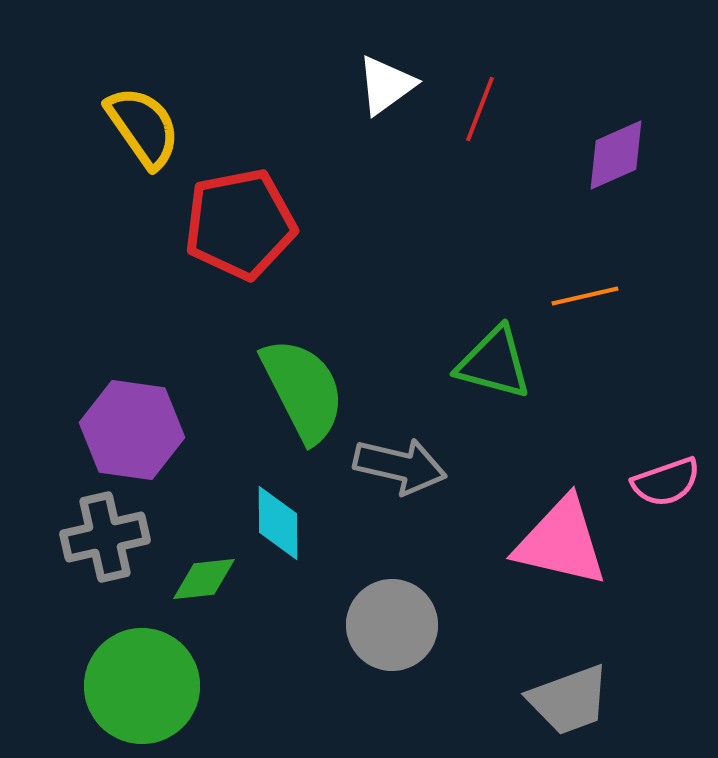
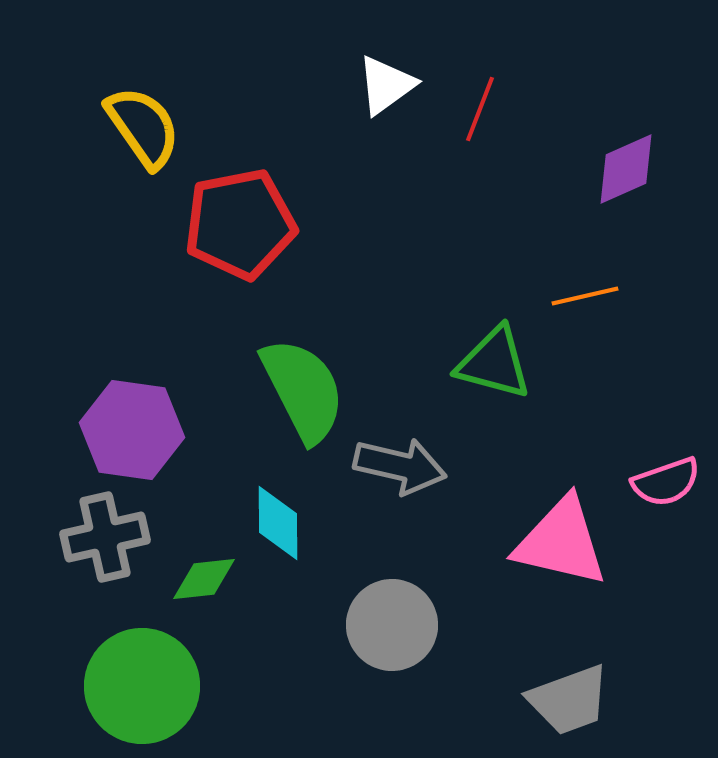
purple diamond: moved 10 px right, 14 px down
